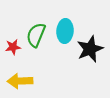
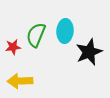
black star: moved 1 px left, 3 px down
